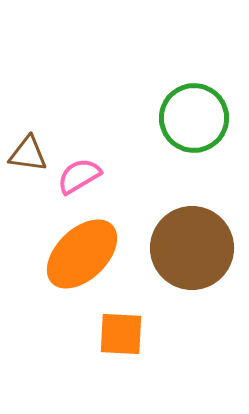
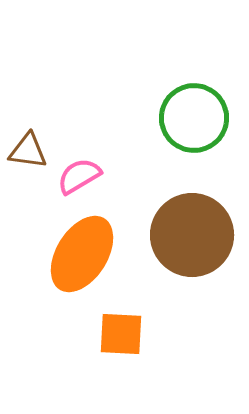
brown triangle: moved 3 px up
brown circle: moved 13 px up
orange ellipse: rotated 14 degrees counterclockwise
